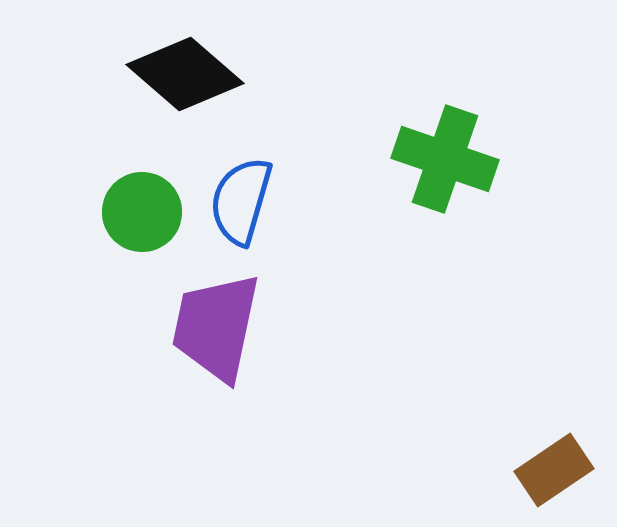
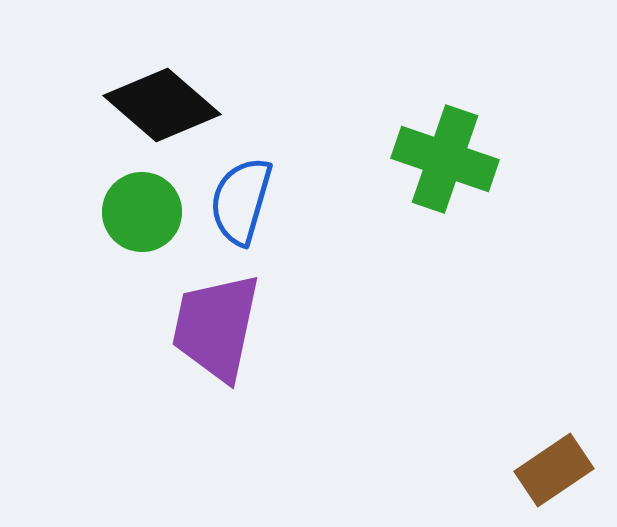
black diamond: moved 23 px left, 31 px down
